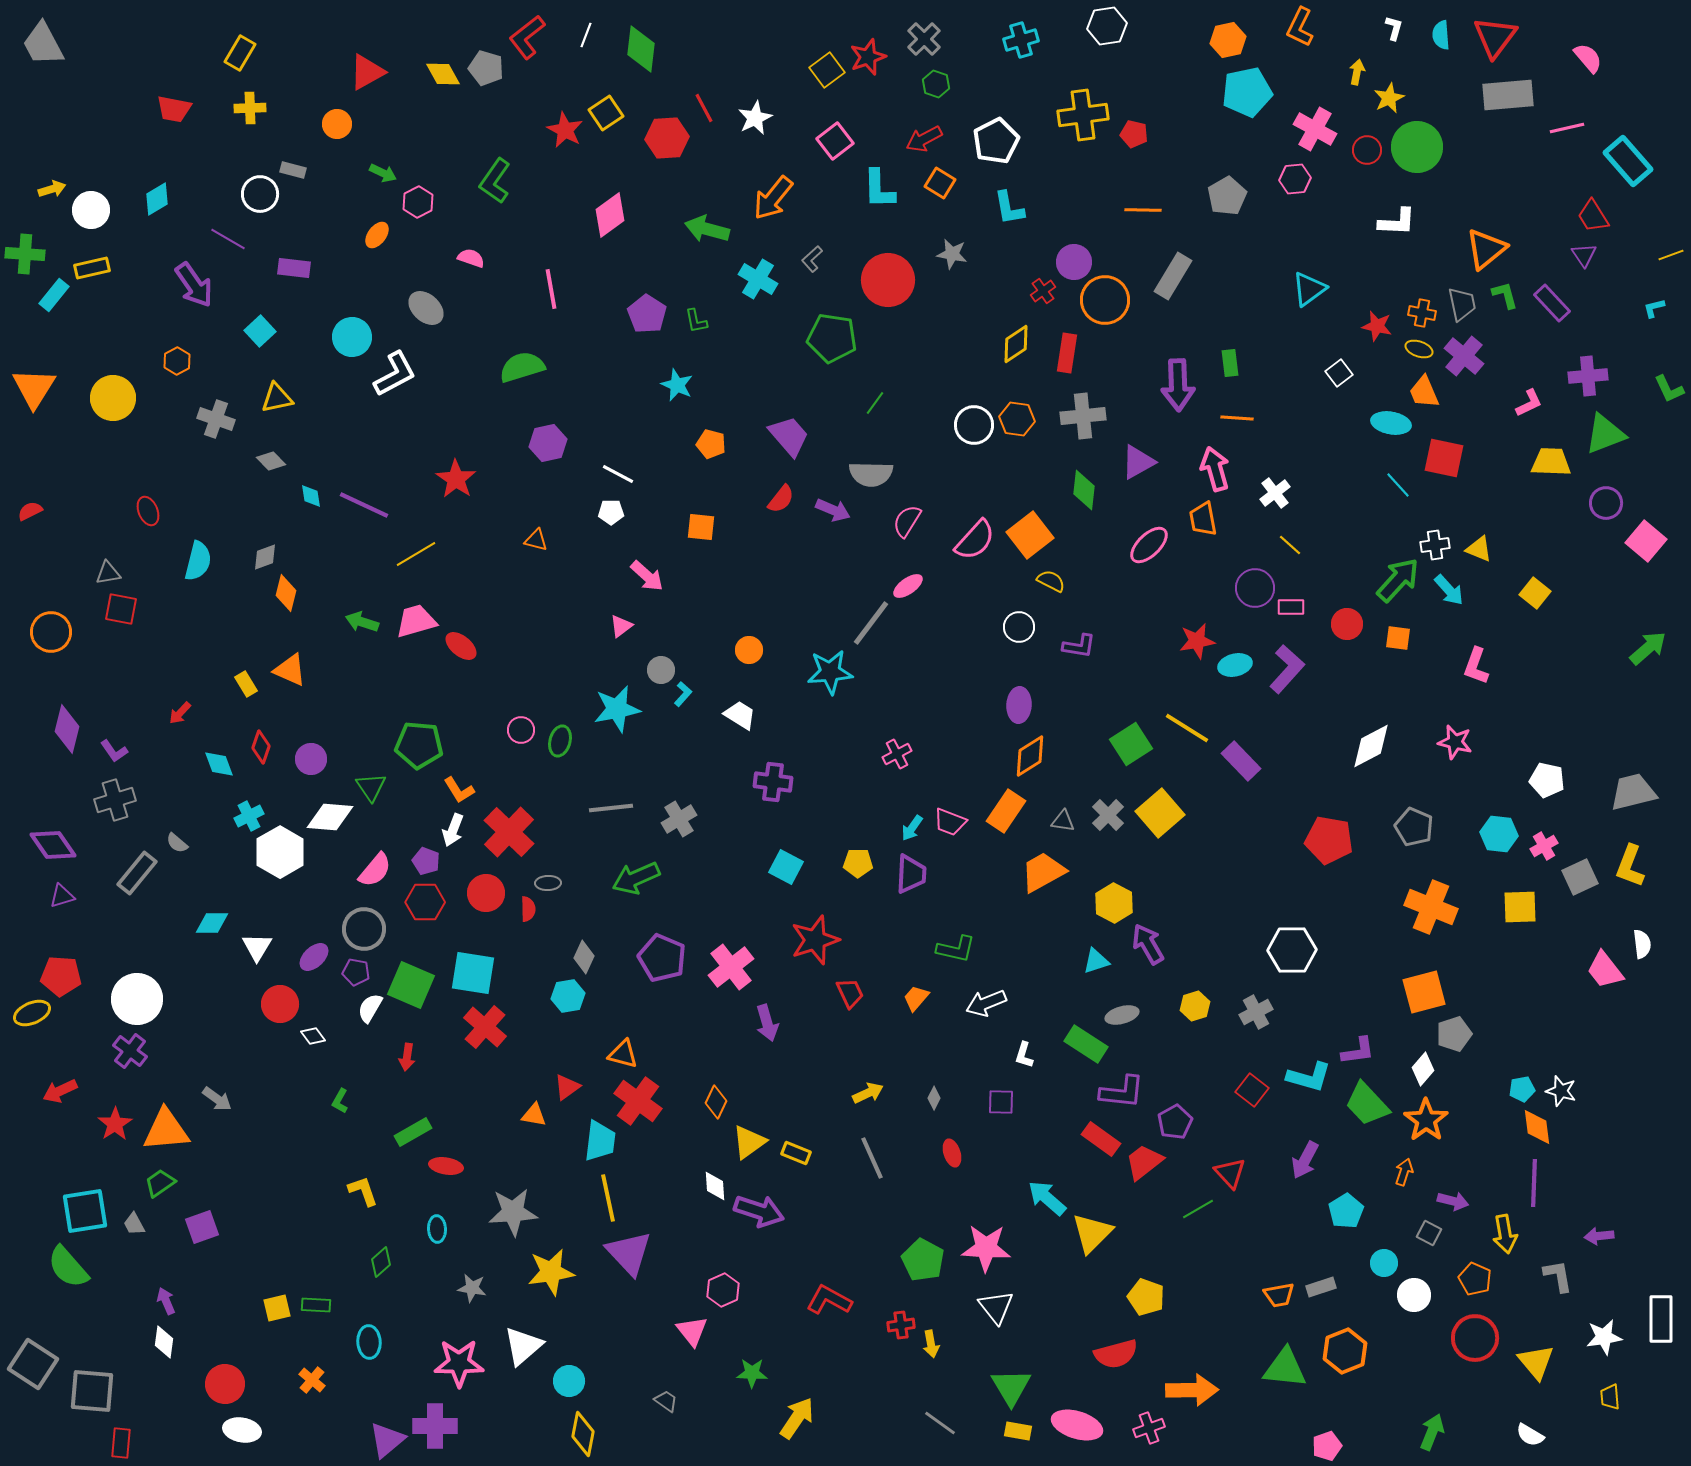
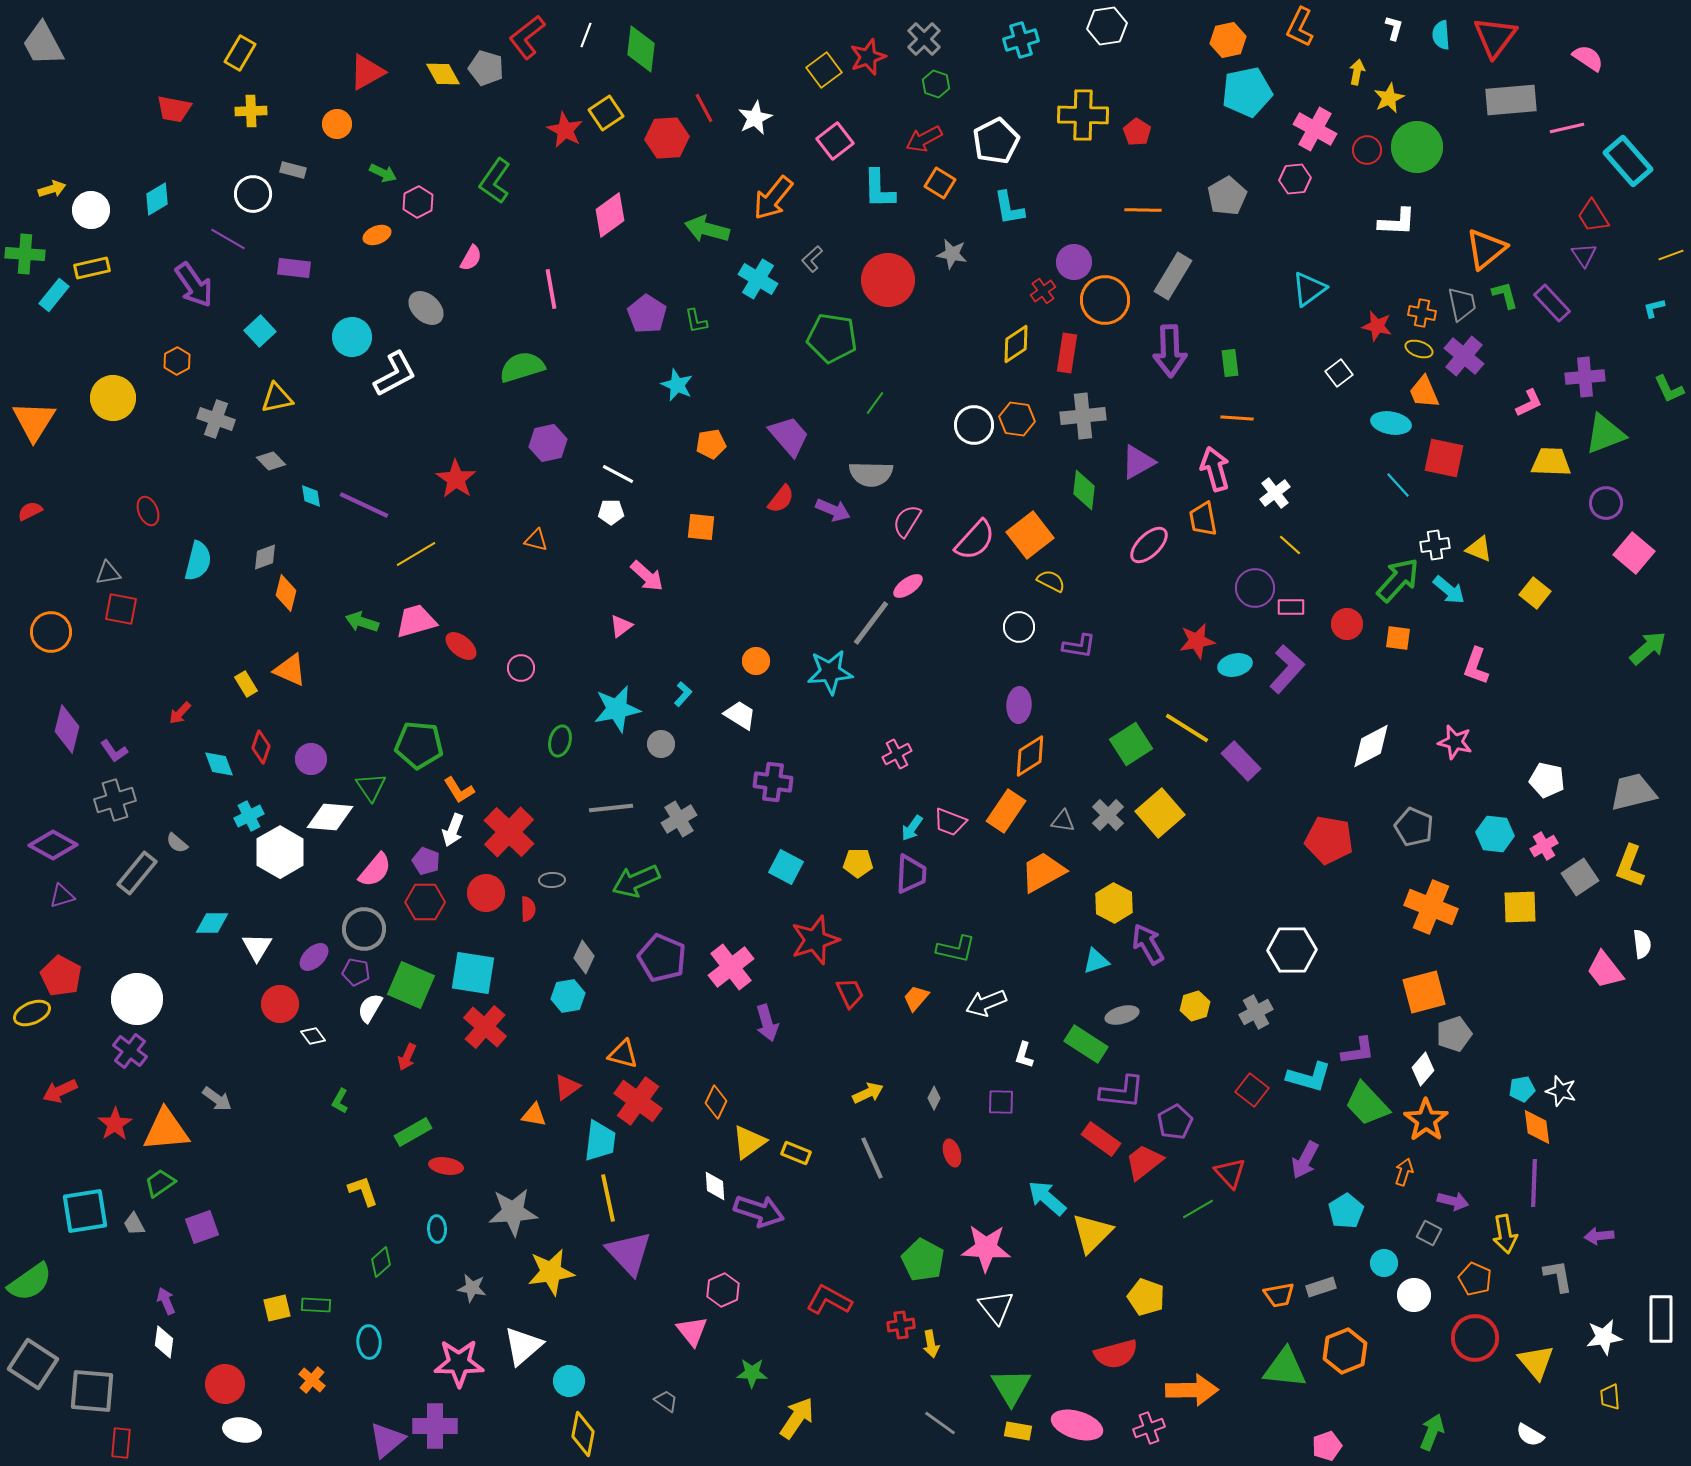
pink semicircle at (1588, 58): rotated 16 degrees counterclockwise
yellow square at (827, 70): moved 3 px left
gray rectangle at (1508, 95): moved 3 px right, 5 px down
yellow cross at (250, 108): moved 1 px right, 3 px down
yellow cross at (1083, 115): rotated 9 degrees clockwise
red pentagon at (1134, 134): moved 3 px right, 2 px up; rotated 20 degrees clockwise
white circle at (260, 194): moved 7 px left
orange ellipse at (377, 235): rotated 32 degrees clockwise
pink semicircle at (471, 258): rotated 100 degrees clockwise
purple cross at (1588, 376): moved 3 px left, 1 px down
purple arrow at (1178, 385): moved 8 px left, 34 px up
orange triangle at (34, 388): moved 33 px down
orange pentagon at (711, 444): rotated 24 degrees counterclockwise
pink square at (1646, 541): moved 12 px left, 12 px down
cyan arrow at (1449, 590): rotated 8 degrees counterclockwise
orange circle at (749, 650): moved 7 px right, 11 px down
gray circle at (661, 670): moved 74 px down
pink circle at (521, 730): moved 62 px up
cyan hexagon at (1499, 834): moved 4 px left
purple diamond at (53, 845): rotated 27 degrees counterclockwise
gray square at (1580, 877): rotated 9 degrees counterclockwise
green arrow at (636, 878): moved 3 px down
gray ellipse at (548, 883): moved 4 px right, 3 px up
red pentagon at (61, 976): rotated 24 degrees clockwise
red arrow at (407, 1057): rotated 16 degrees clockwise
green semicircle at (68, 1267): moved 38 px left, 15 px down; rotated 84 degrees counterclockwise
